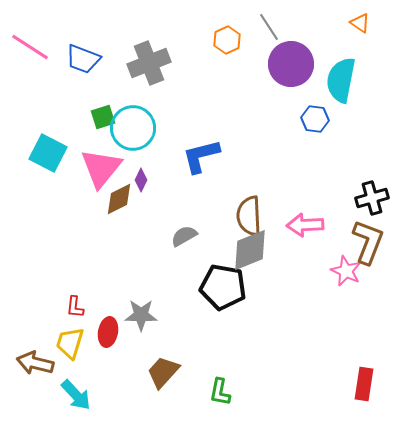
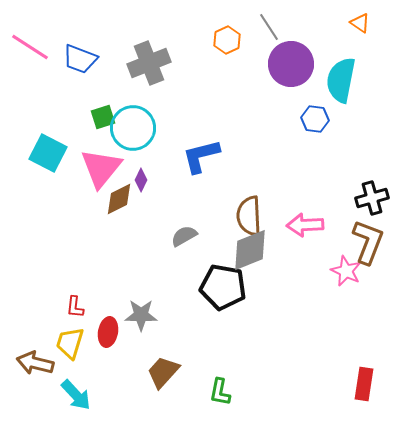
blue trapezoid: moved 3 px left
